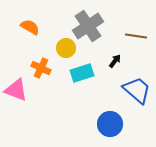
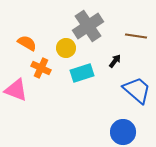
orange semicircle: moved 3 px left, 16 px down
blue circle: moved 13 px right, 8 px down
